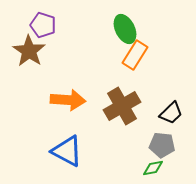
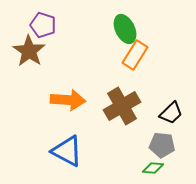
green diamond: rotated 15 degrees clockwise
